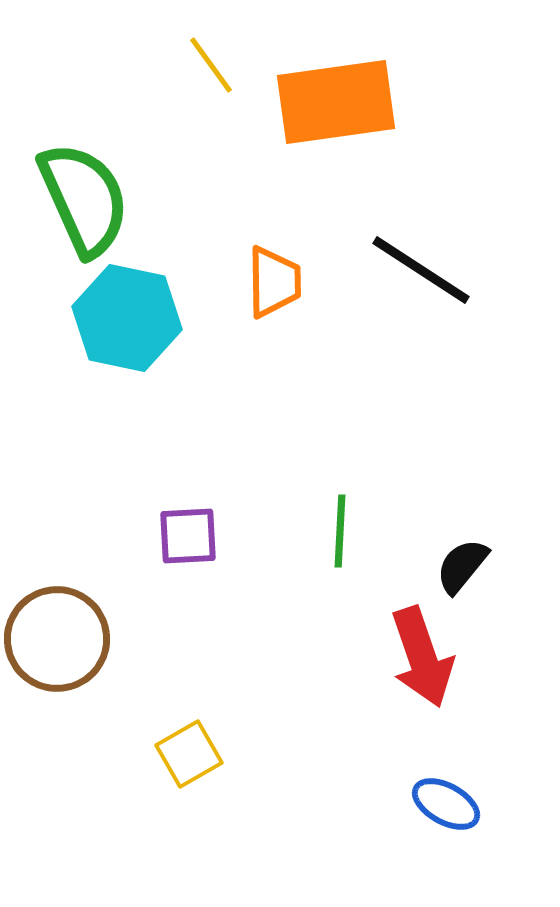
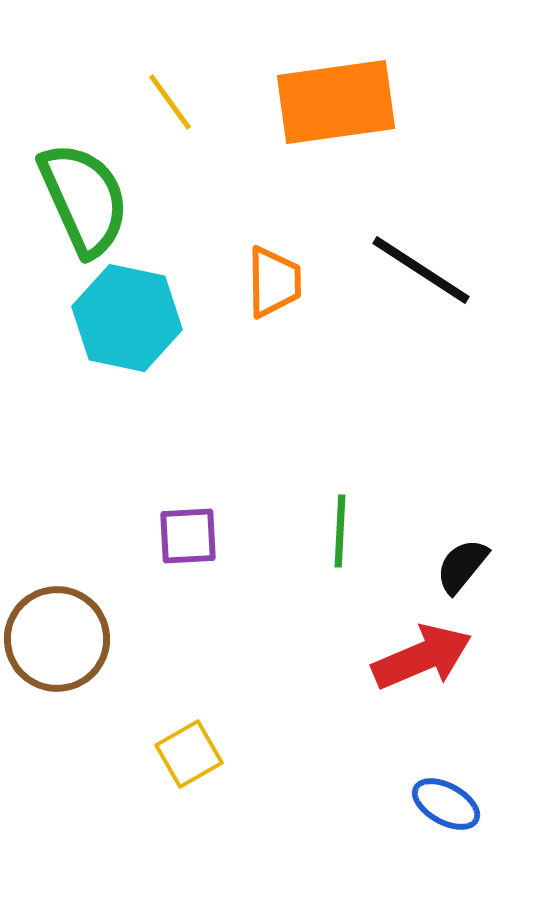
yellow line: moved 41 px left, 37 px down
red arrow: rotated 94 degrees counterclockwise
